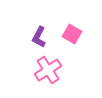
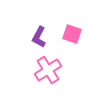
pink square: rotated 12 degrees counterclockwise
